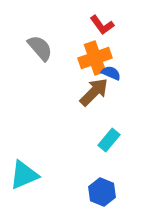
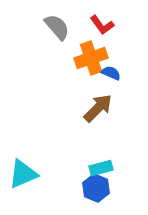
gray semicircle: moved 17 px right, 21 px up
orange cross: moved 4 px left
brown arrow: moved 4 px right, 16 px down
cyan rectangle: moved 8 px left, 28 px down; rotated 35 degrees clockwise
cyan triangle: moved 1 px left, 1 px up
blue hexagon: moved 6 px left, 4 px up
